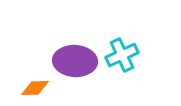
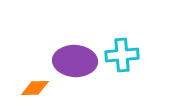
cyan cross: rotated 20 degrees clockwise
